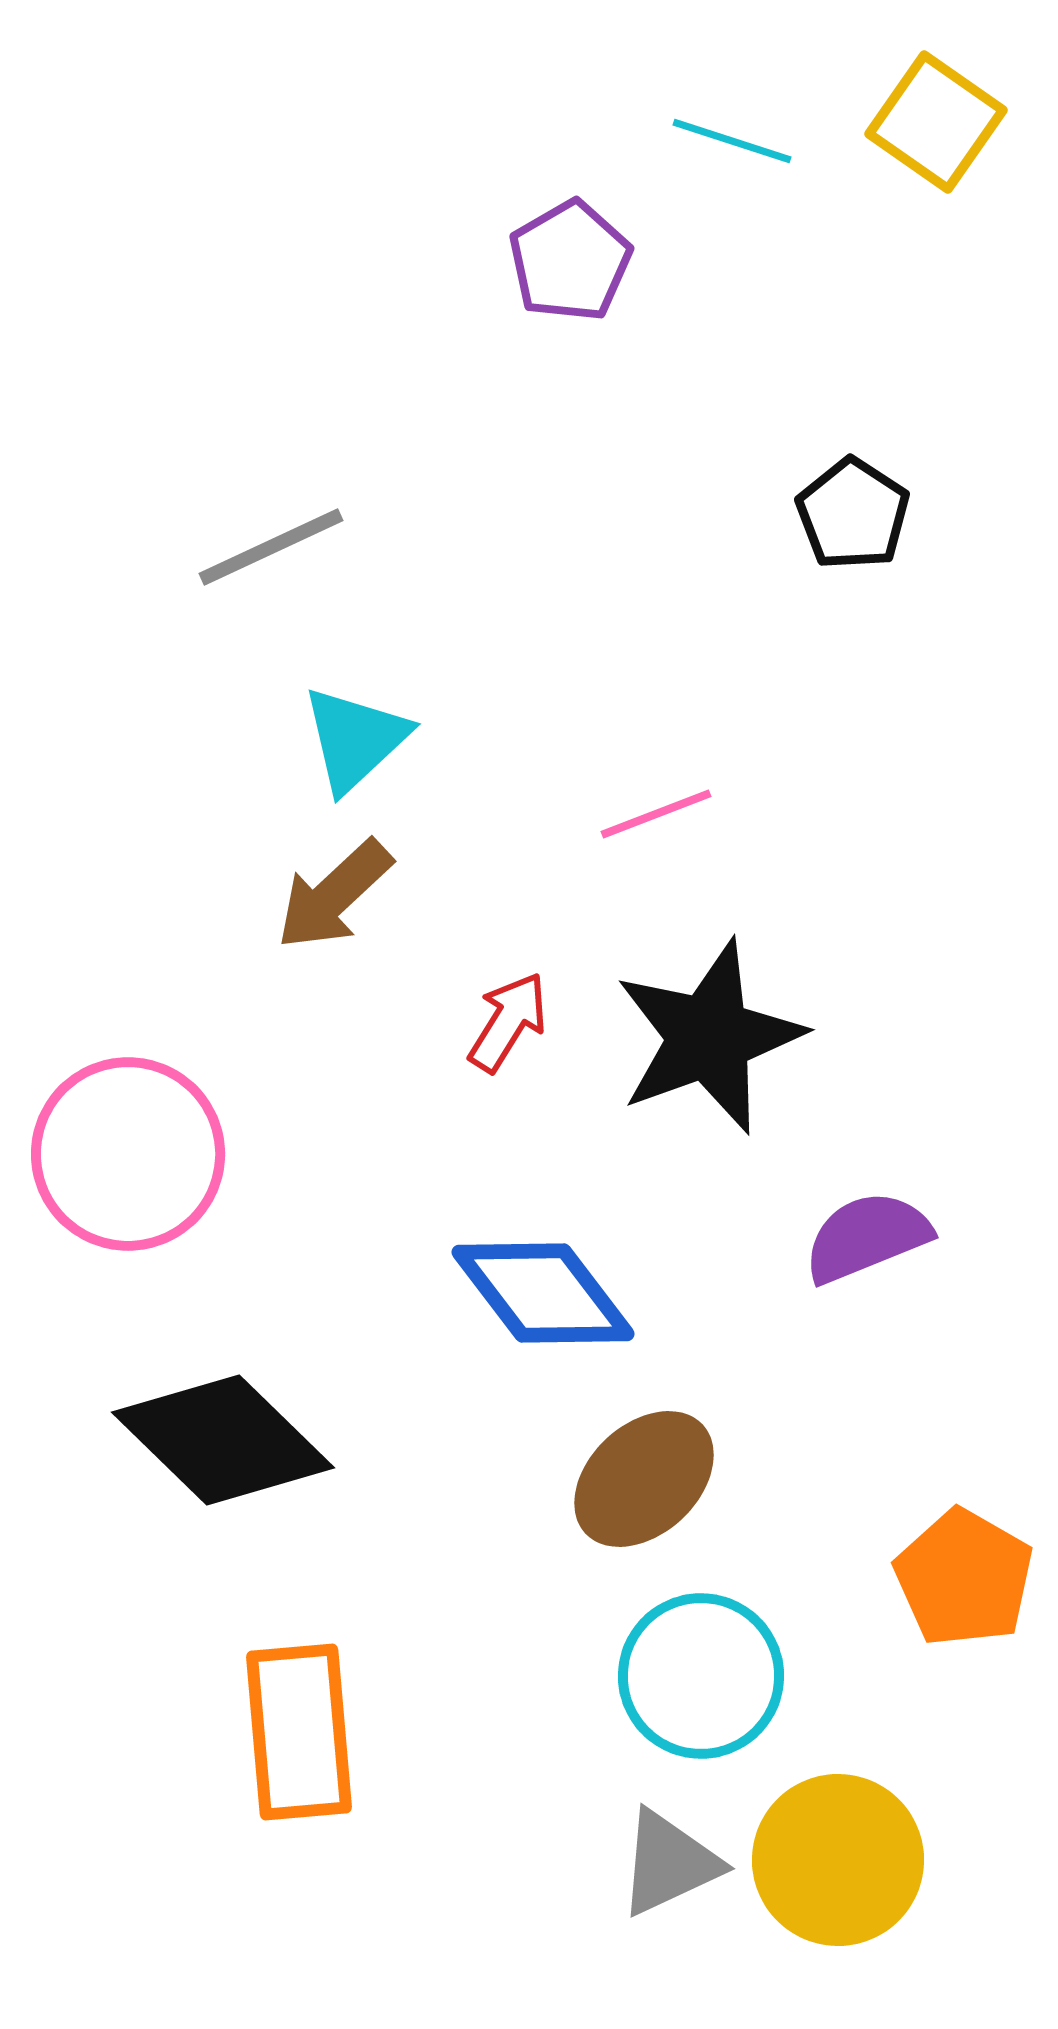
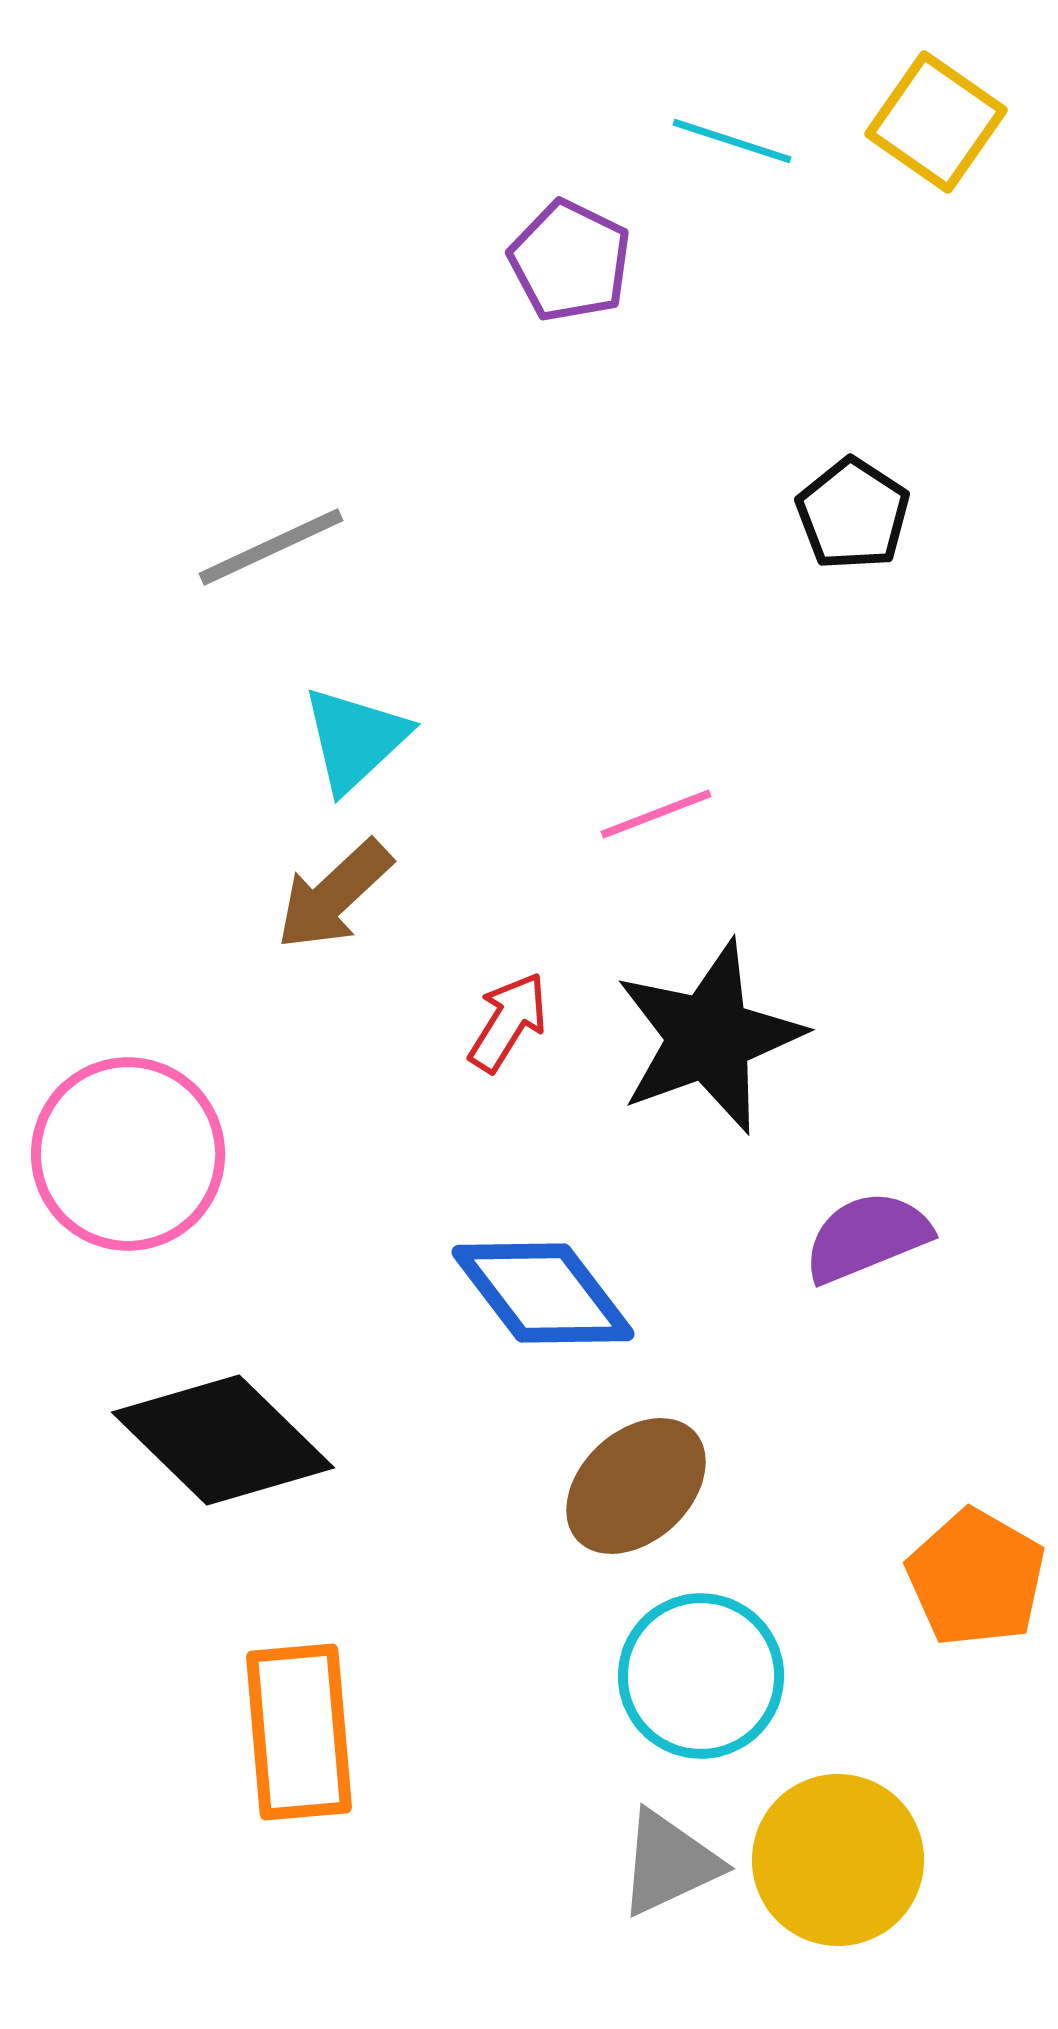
purple pentagon: rotated 16 degrees counterclockwise
brown ellipse: moved 8 px left, 7 px down
orange pentagon: moved 12 px right
